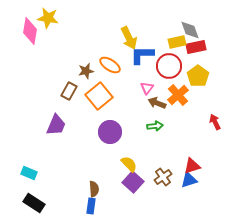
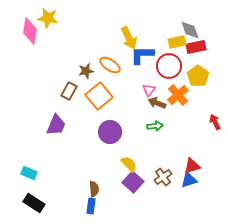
pink triangle: moved 2 px right, 2 px down
